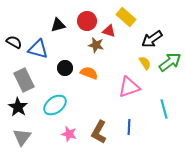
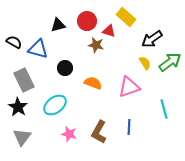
orange semicircle: moved 4 px right, 10 px down
